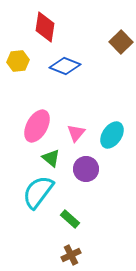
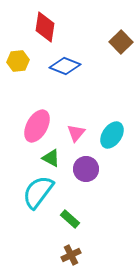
green triangle: rotated 12 degrees counterclockwise
